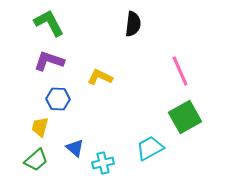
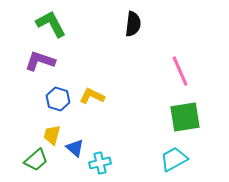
green L-shape: moved 2 px right, 1 px down
purple L-shape: moved 9 px left
yellow L-shape: moved 8 px left, 19 px down
blue hexagon: rotated 15 degrees clockwise
green square: rotated 20 degrees clockwise
yellow trapezoid: moved 12 px right, 8 px down
cyan trapezoid: moved 24 px right, 11 px down
cyan cross: moved 3 px left
